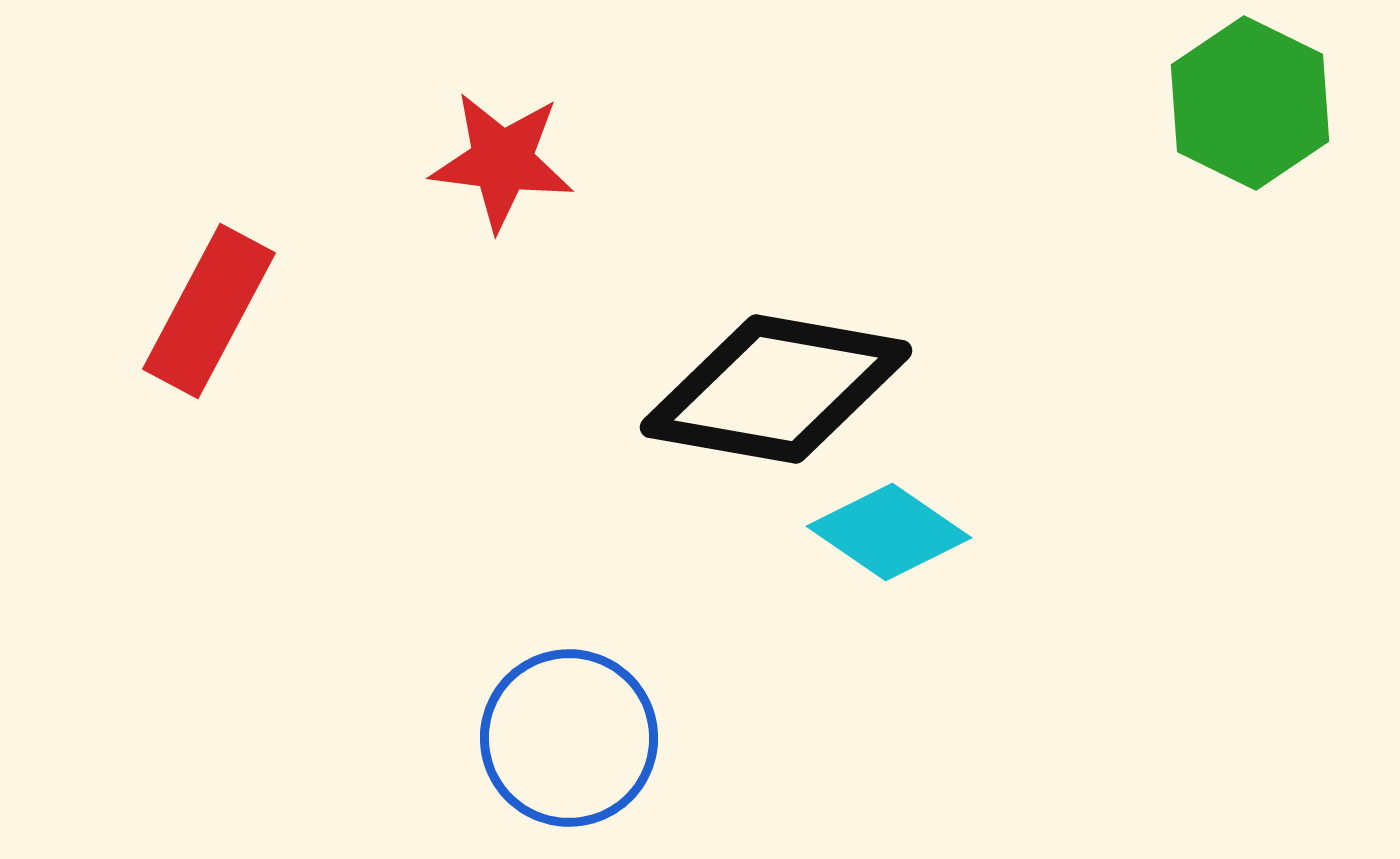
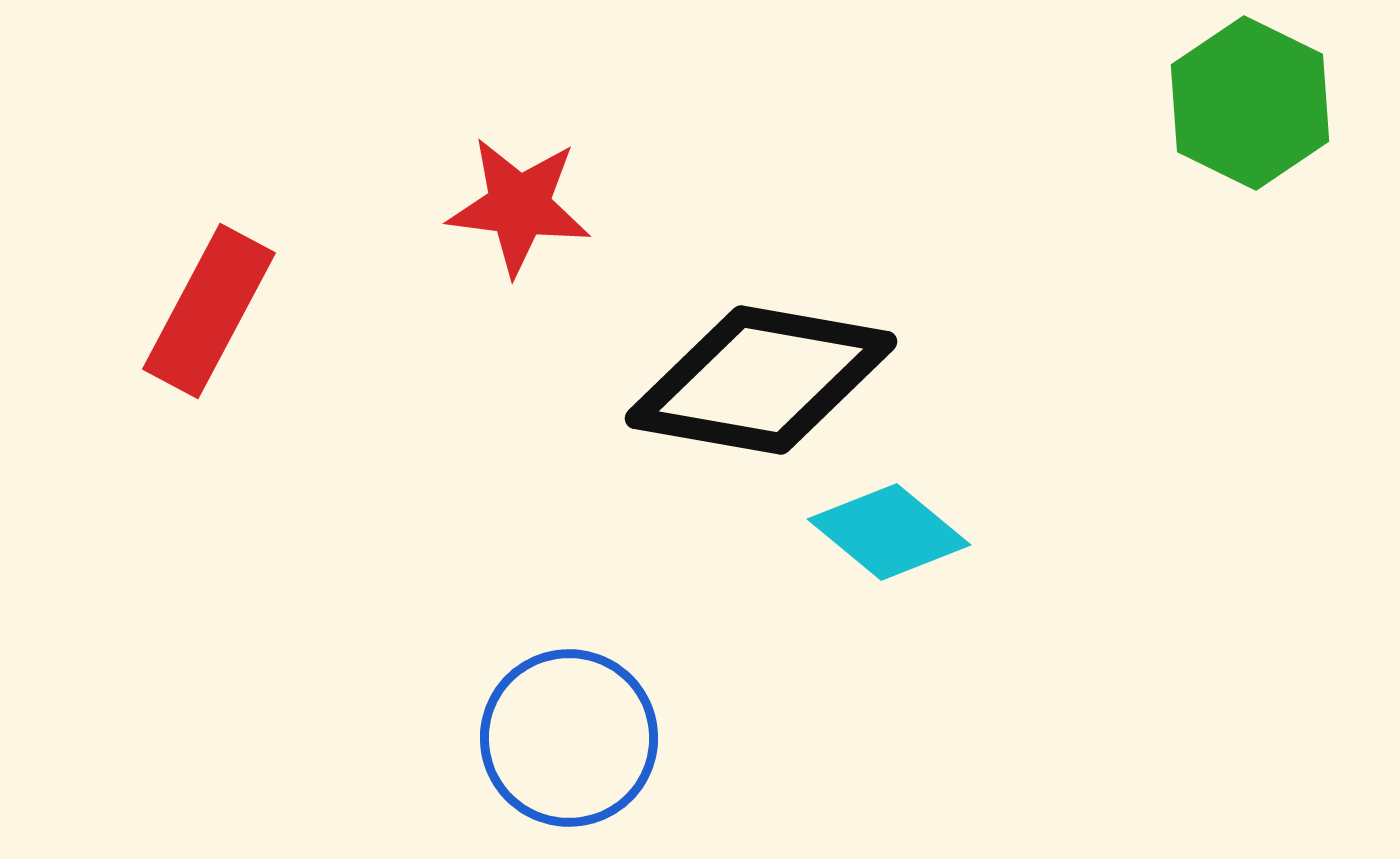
red star: moved 17 px right, 45 px down
black diamond: moved 15 px left, 9 px up
cyan diamond: rotated 5 degrees clockwise
